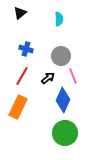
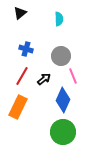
black arrow: moved 4 px left, 1 px down
green circle: moved 2 px left, 1 px up
